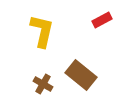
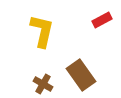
brown rectangle: rotated 16 degrees clockwise
